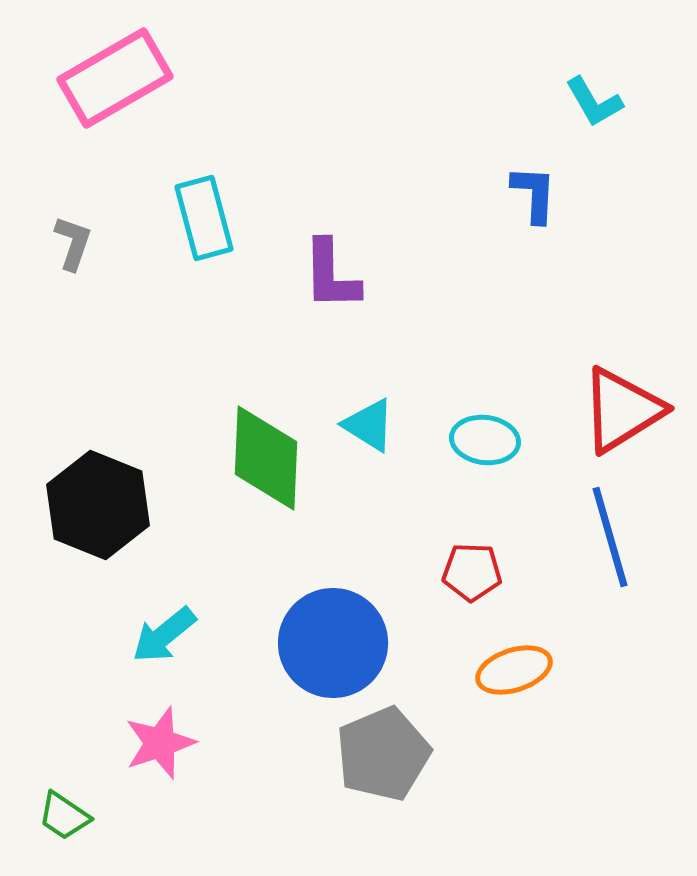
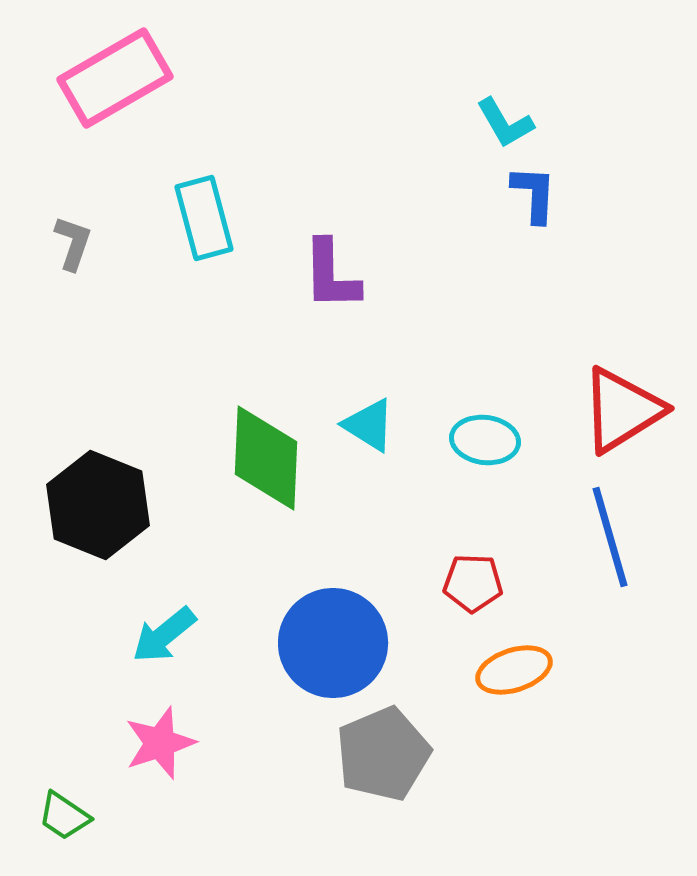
cyan L-shape: moved 89 px left, 21 px down
red pentagon: moved 1 px right, 11 px down
